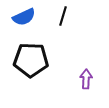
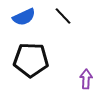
black line: rotated 60 degrees counterclockwise
